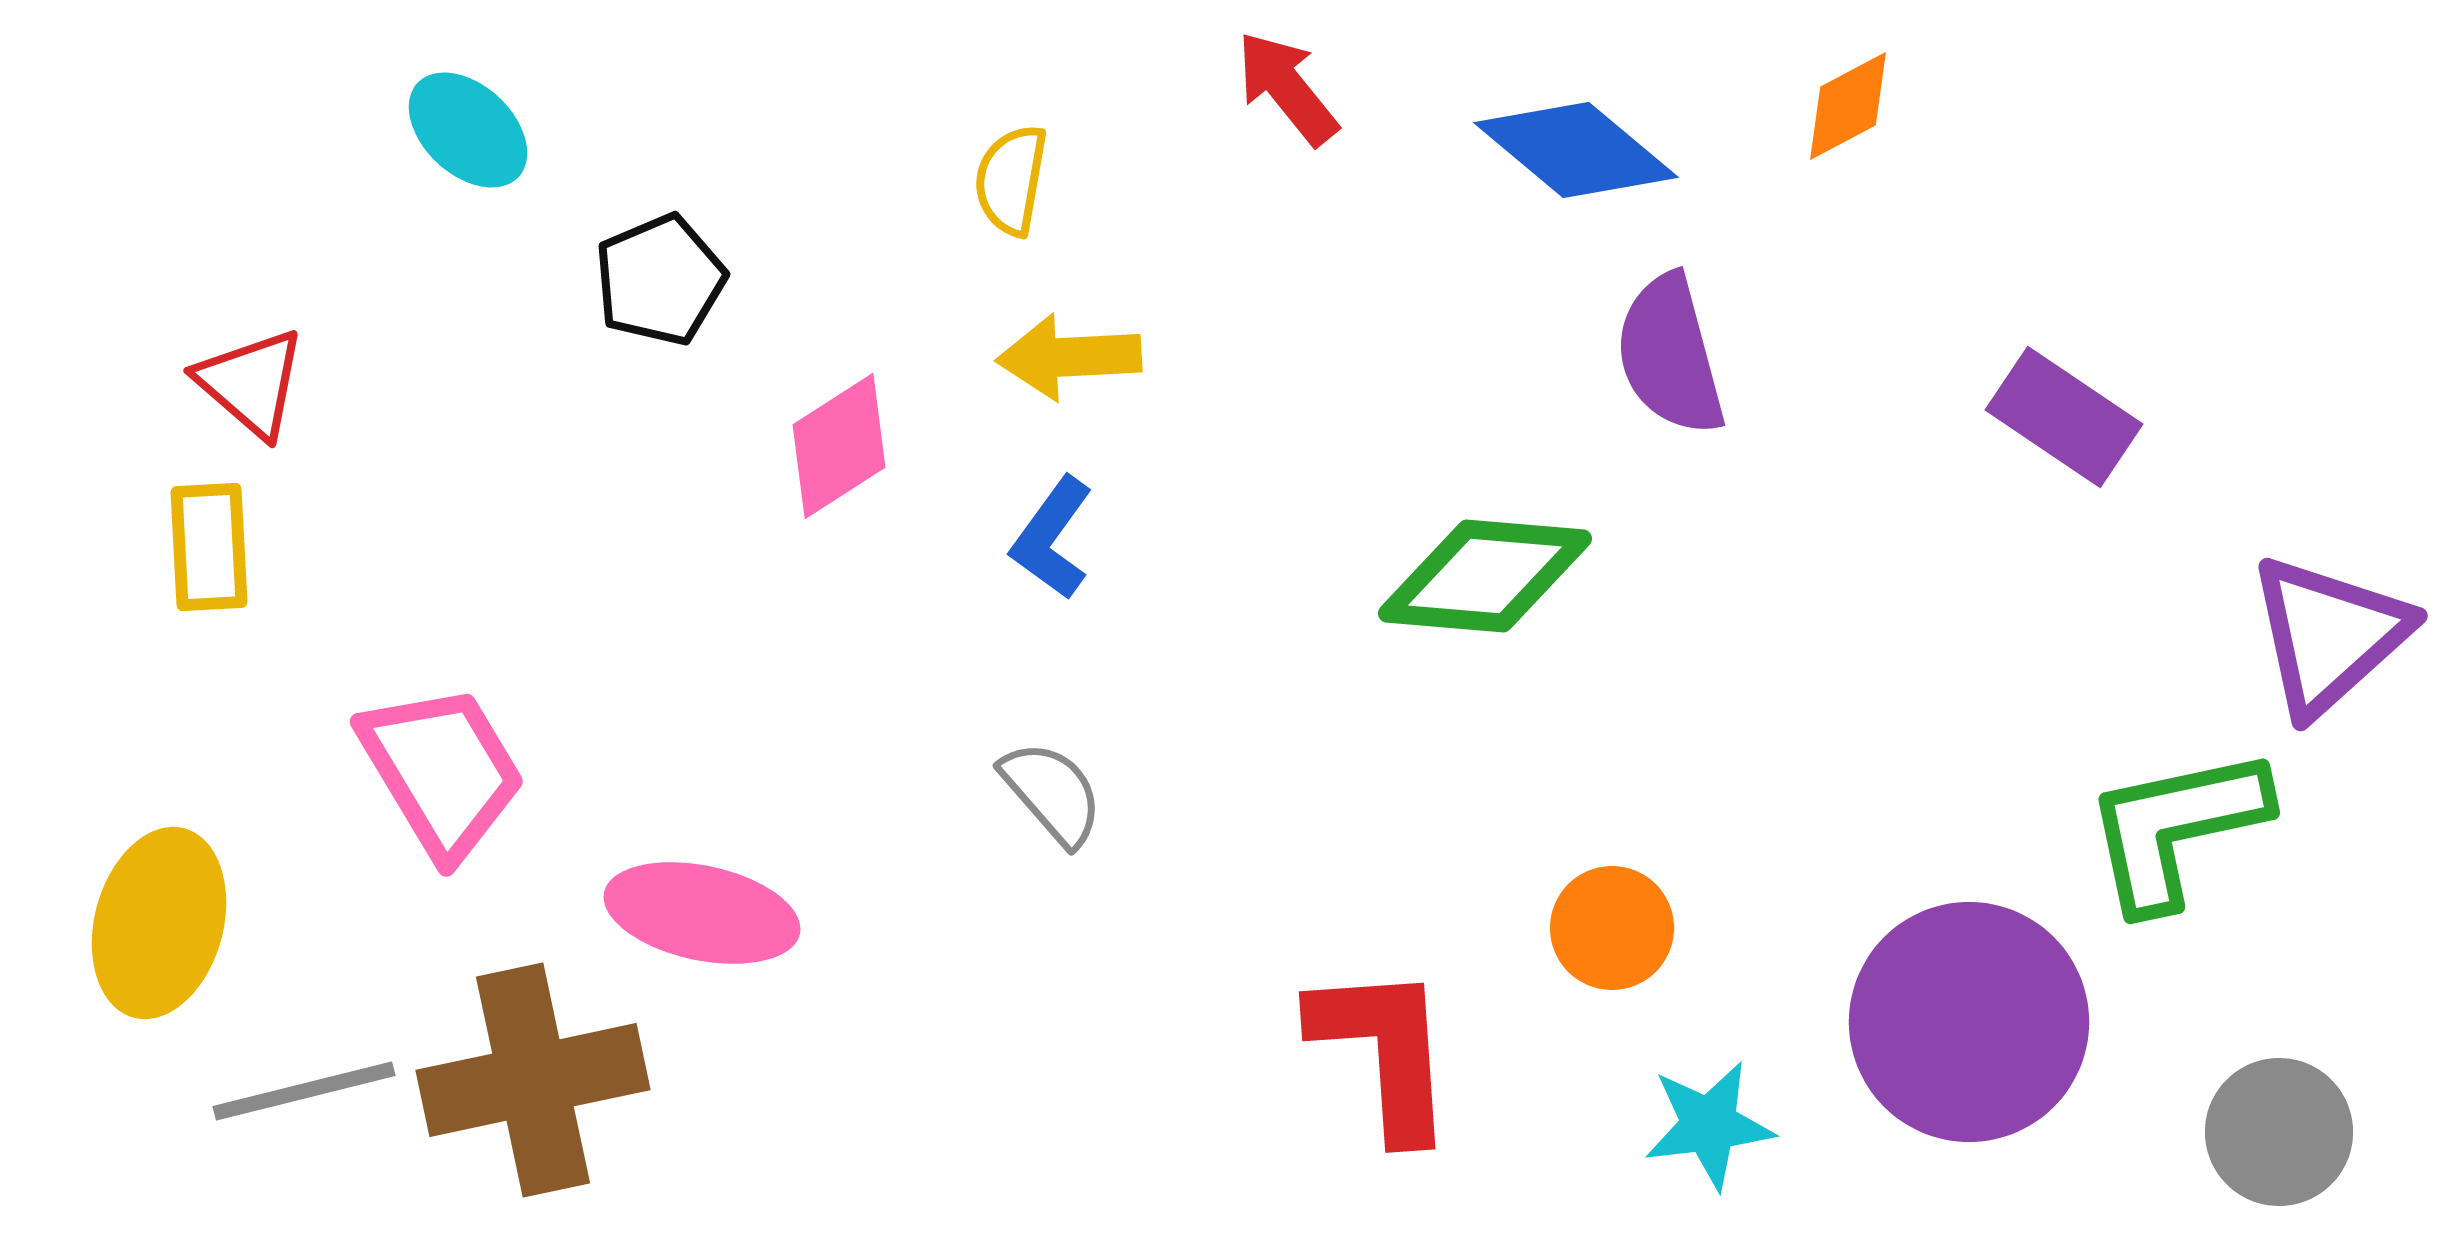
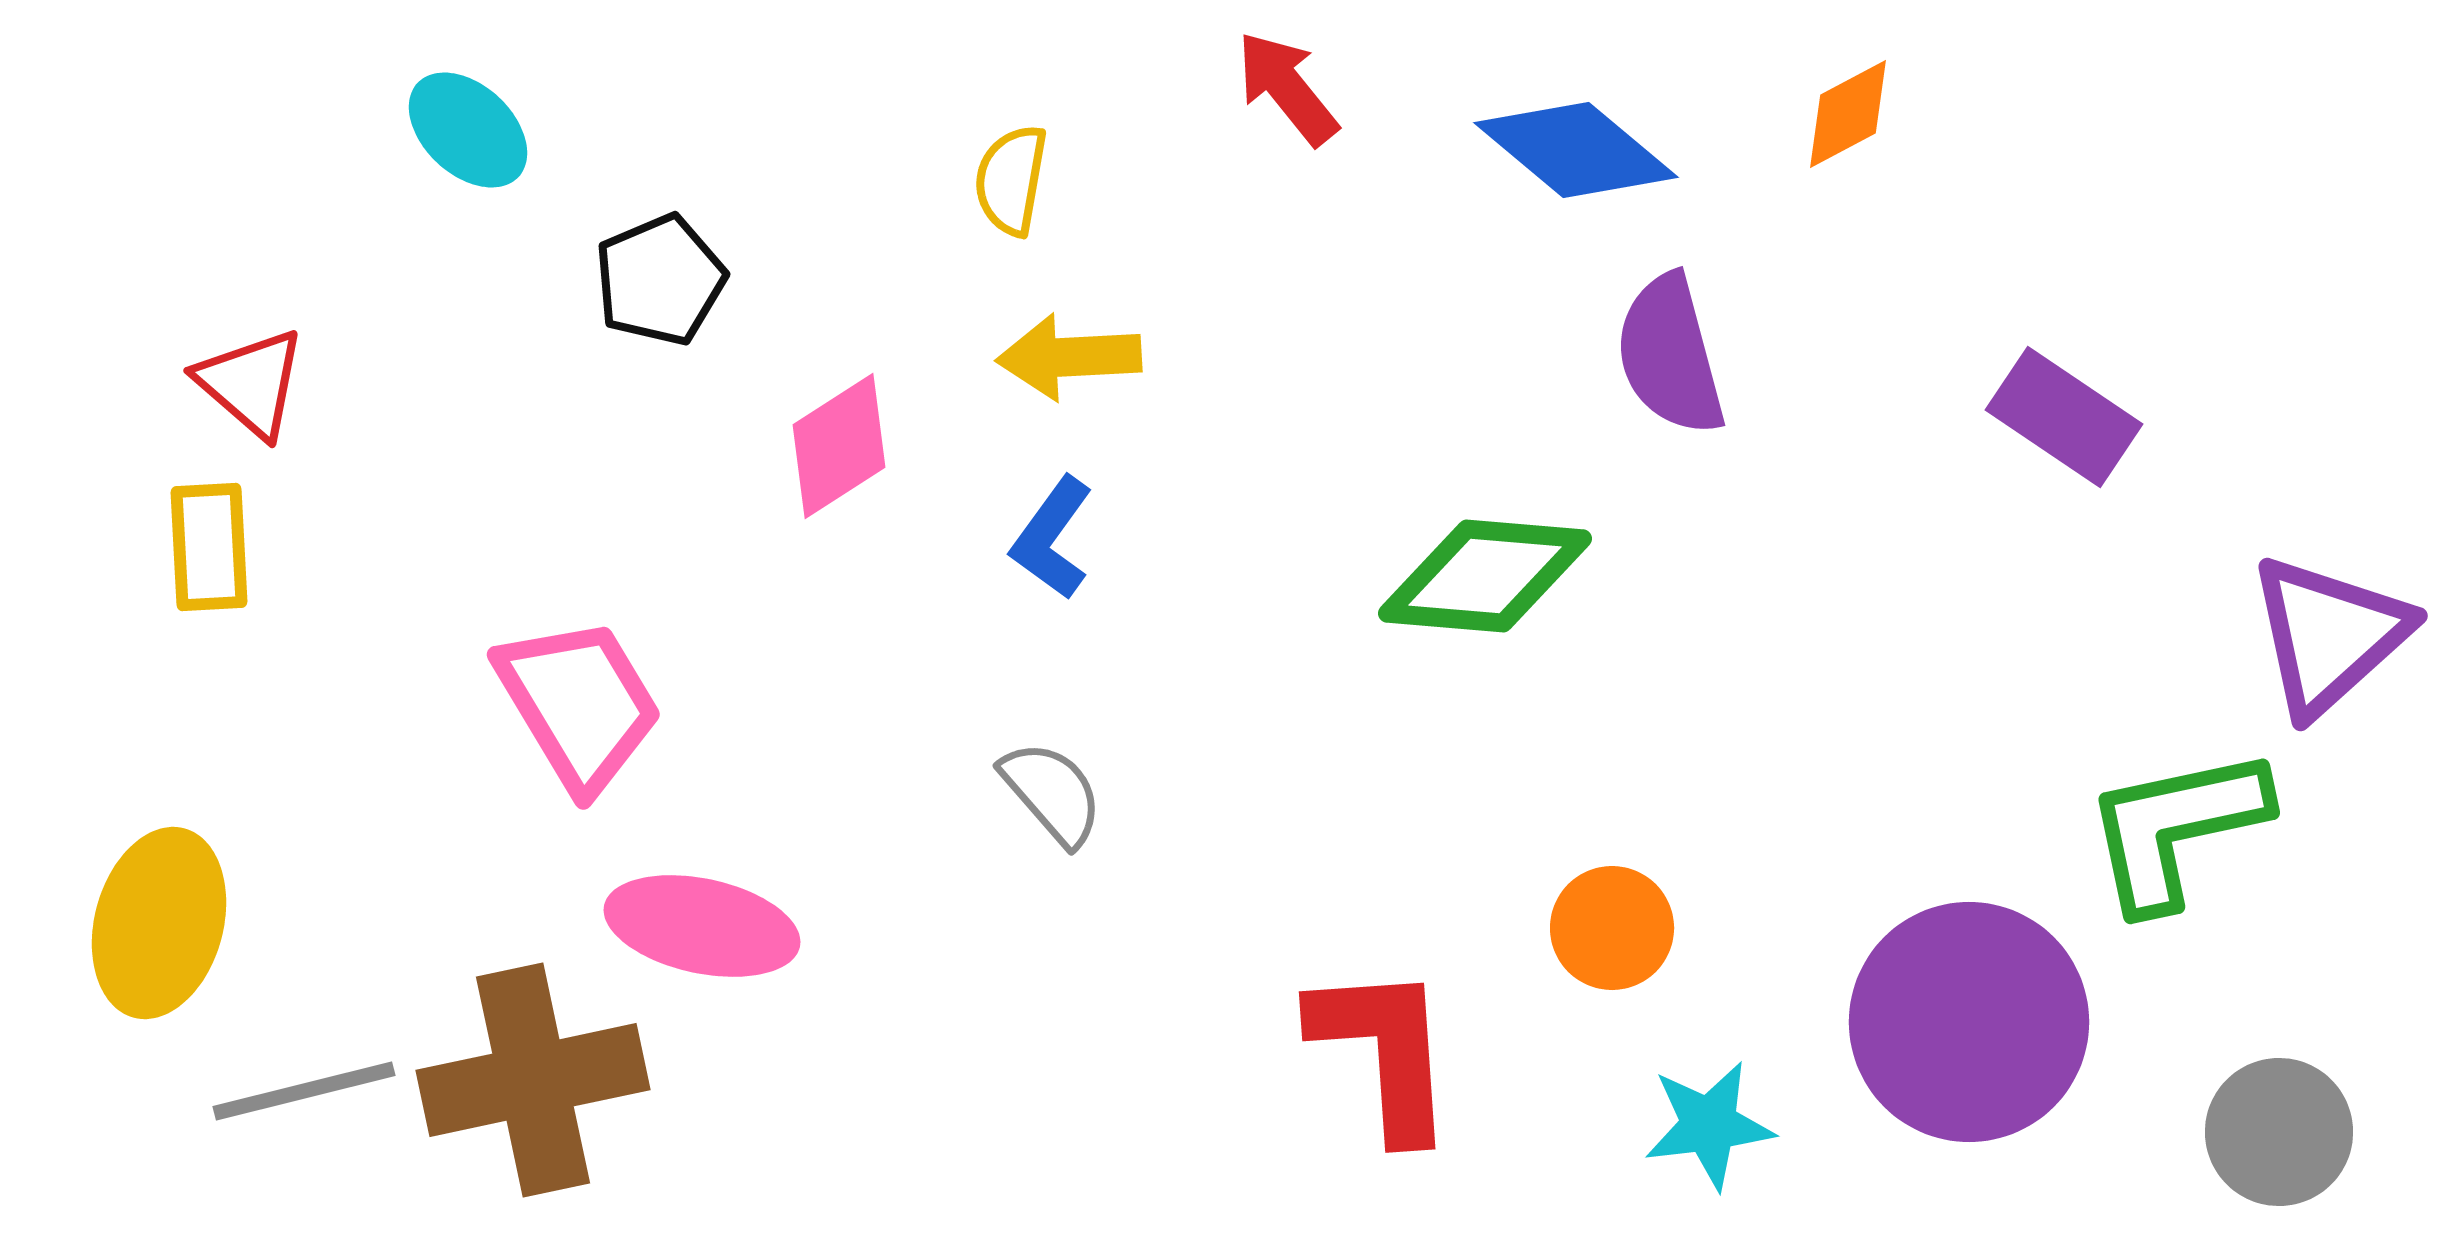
orange diamond: moved 8 px down
pink trapezoid: moved 137 px right, 67 px up
pink ellipse: moved 13 px down
